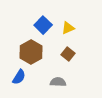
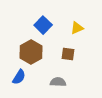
yellow triangle: moved 9 px right
brown square: rotated 32 degrees counterclockwise
